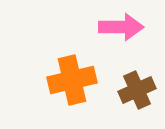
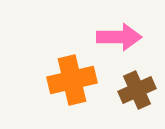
pink arrow: moved 2 px left, 10 px down
